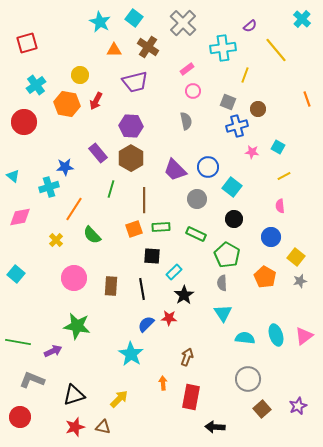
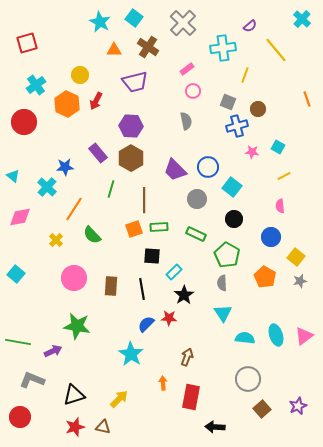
orange hexagon at (67, 104): rotated 15 degrees clockwise
cyan cross at (49, 187): moved 2 px left; rotated 30 degrees counterclockwise
green rectangle at (161, 227): moved 2 px left
